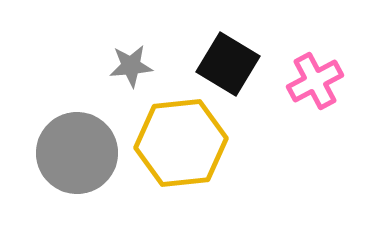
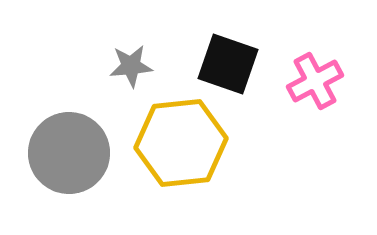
black square: rotated 12 degrees counterclockwise
gray circle: moved 8 px left
